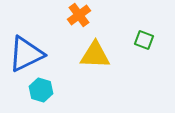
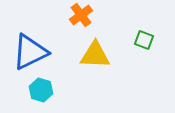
orange cross: moved 2 px right
blue triangle: moved 4 px right, 2 px up
